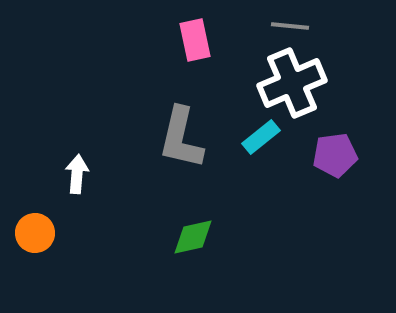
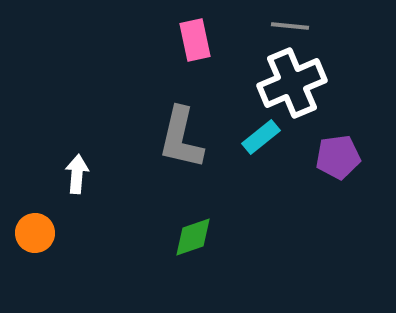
purple pentagon: moved 3 px right, 2 px down
green diamond: rotated 6 degrees counterclockwise
